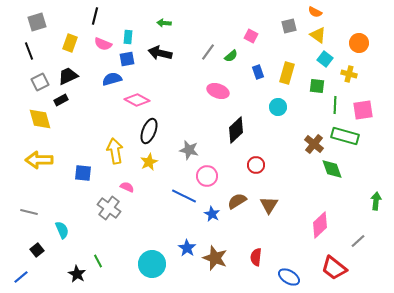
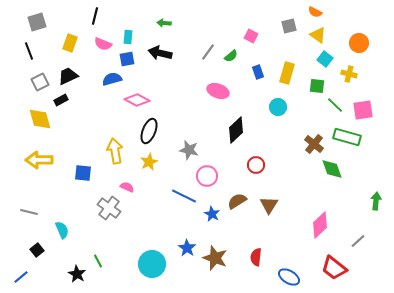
green line at (335, 105): rotated 48 degrees counterclockwise
green rectangle at (345, 136): moved 2 px right, 1 px down
